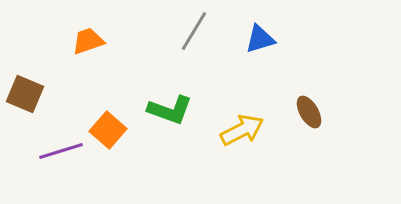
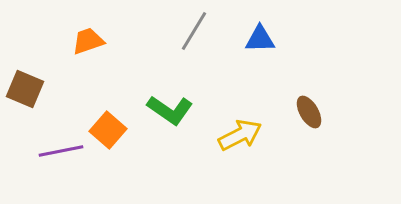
blue triangle: rotated 16 degrees clockwise
brown square: moved 5 px up
green L-shape: rotated 15 degrees clockwise
yellow arrow: moved 2 px left, 5 px down
purple line: rotated 6 degrees clockwise
